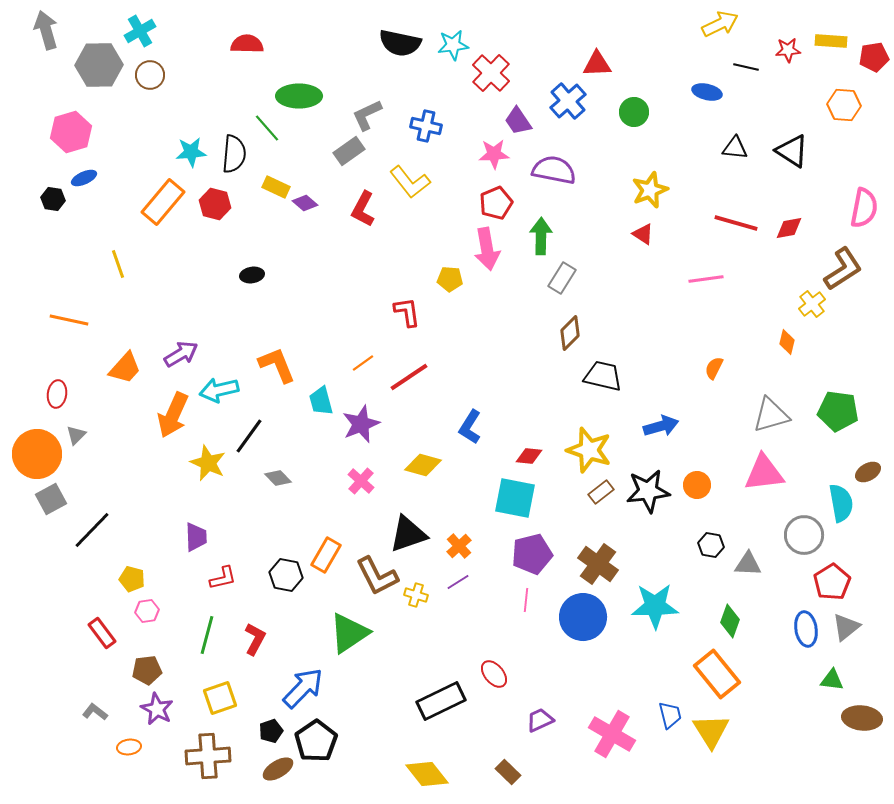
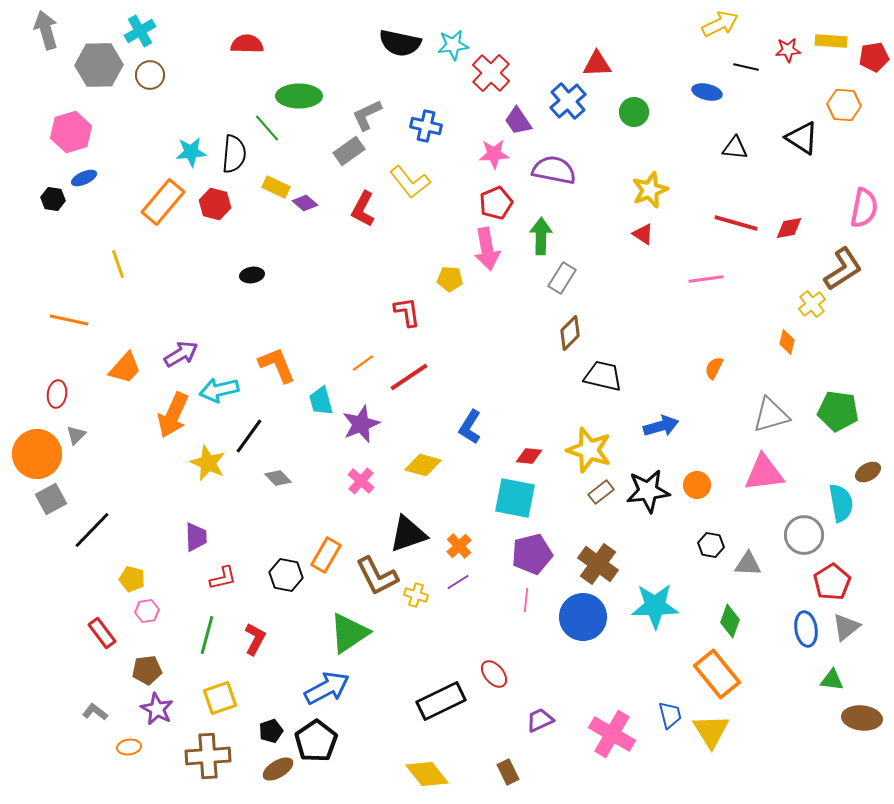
black triangle at (792, 151): moved 10 px right, 13 px up
blue arrow at (303, 688): moved 24 px right; rotated 18 degrees clockwise
brown rectangle at (508, 772): rotated 20 degrees clockwise
